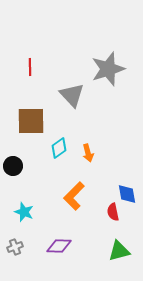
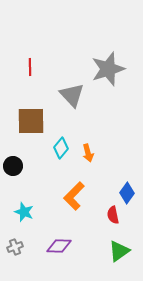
cyan diamond: moved 2 px right; rotated 15 degrees counterclockwise
blue diamond: moved 1 px up; rotated 45 degrees clockwise
red semicircle: moved 3 px down
green triangle: rotated 20 degrees counterclockwise
